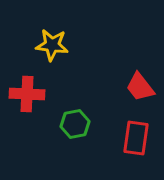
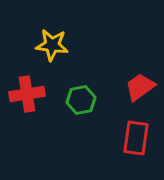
red trapezoid: rotated 92 degrees clockwise
red cross: rotated 12 degrees counterclockwise
green hexagon: moved 6 px right, 24 px up
